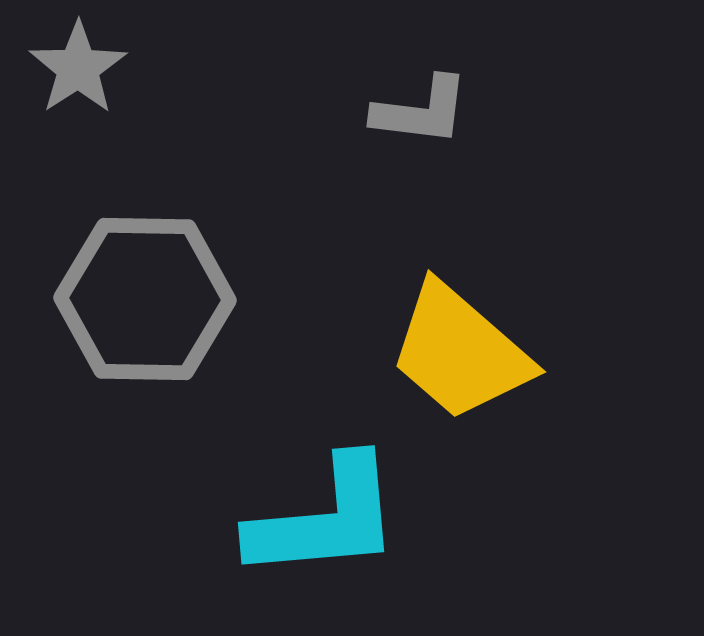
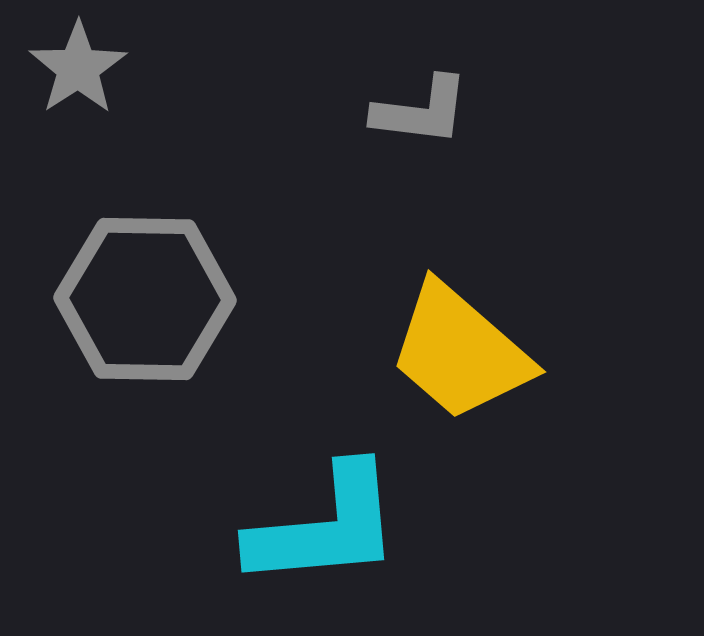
cyan L-shape: moved 8 px down
